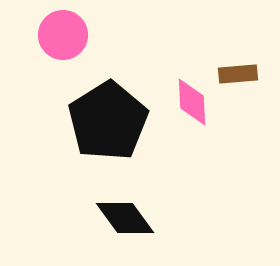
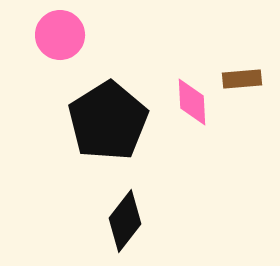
pink circle: moved 3 px left
brown rectangle: moved 4 px right, 5 px down
black diamond: moved 3 px down; rotated 74 degrees clockwise
